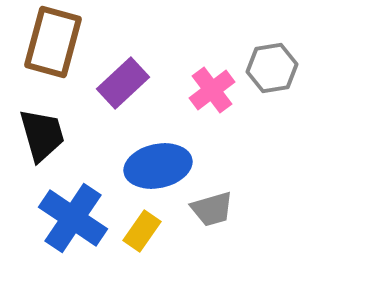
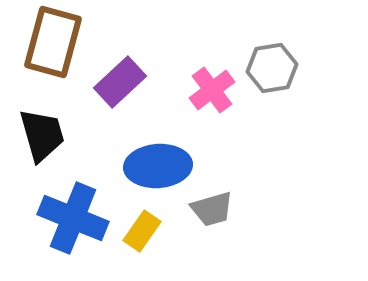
purple rectangle: moved 3 px left, 1 px up
blue ellipse: rotated 8 degrees clockwise
blue cross: rotated 12 degrees counterclockwise
